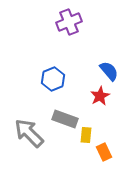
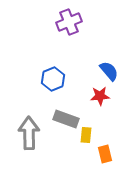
red star: rotated 24 degrees clockwise
gray rectangle: moved 1 px right
gray arrow: rotated 44 degrees clockwise
orange rectangle: moved 1 px right, 2 px down; rotated 12 degrees clockwise
